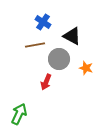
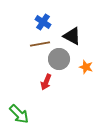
brown line: moved 5 px right, 1 px up
orange star: moved 1 px up
green arrow: rotated 110 degrees clockwise
